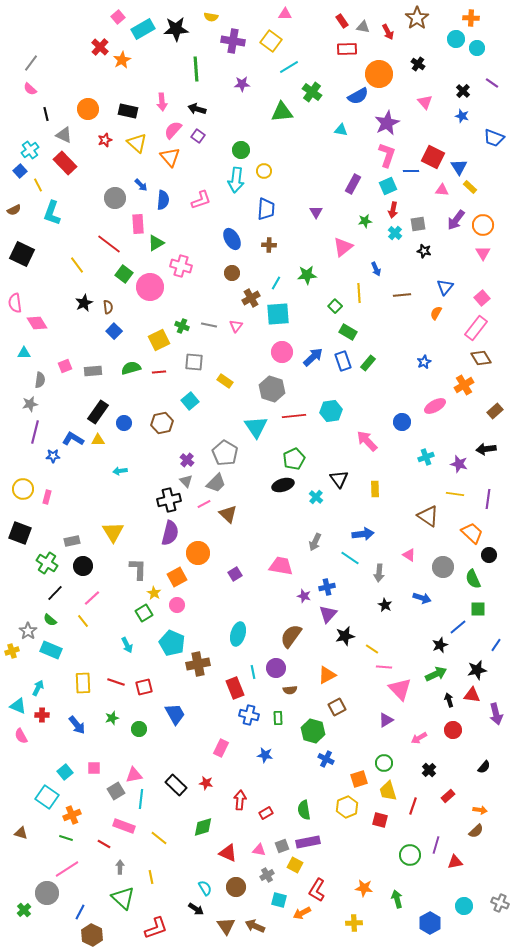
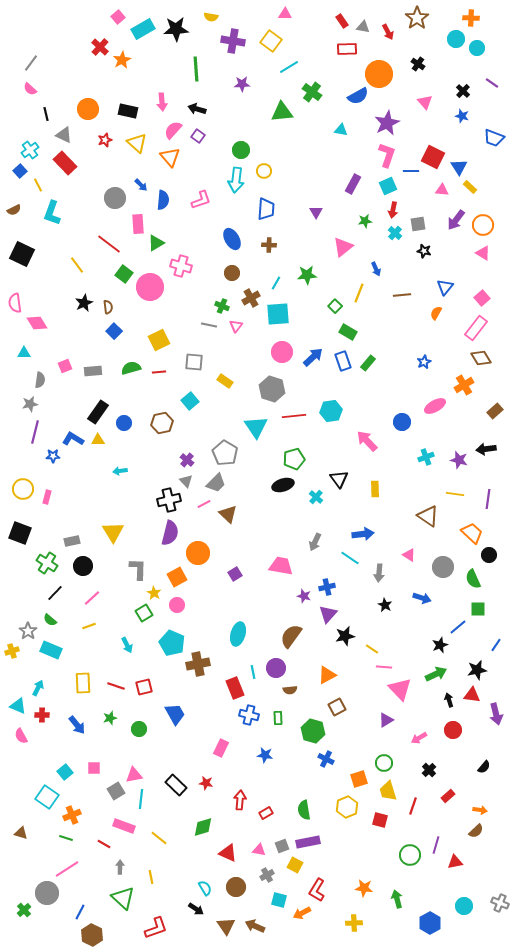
pink triangle at (483, 253): rotated 28 degrees counterclockwise
yellow line at (359, 293): rotated 24 degrees clockwise
green cross at (182, 326): moved 40 px right, 20 px up
green pentagon at (294, 459): rotated 10 degrees clockwise
purple star at (459, 464): moved 4 px up
yellow line at (83, 621): moved 6 px right, 5 px down; rotated 72 degrees counterclockwise
red line at (116, 682): moved 4 px down
green star at (112, 718): moved 2 px left
